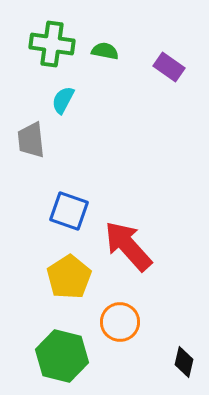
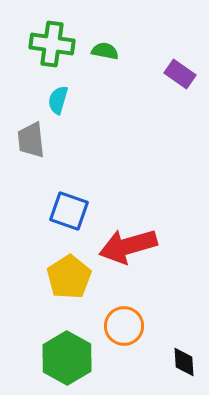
purple rectangle: moved 11 px right, 7 px down
cyan semicircle: moved 5 px left; rotated 12 degrees counterclockwise
red arrow: rotated 64 degrees counterclockwise
orange circle: moved 4 px right, 4 px down
green hexagon: moved 5 px right, 2 px down; rotated 15 degrees clockwise
black diamond: rotated 16 degrees counterclockwise
